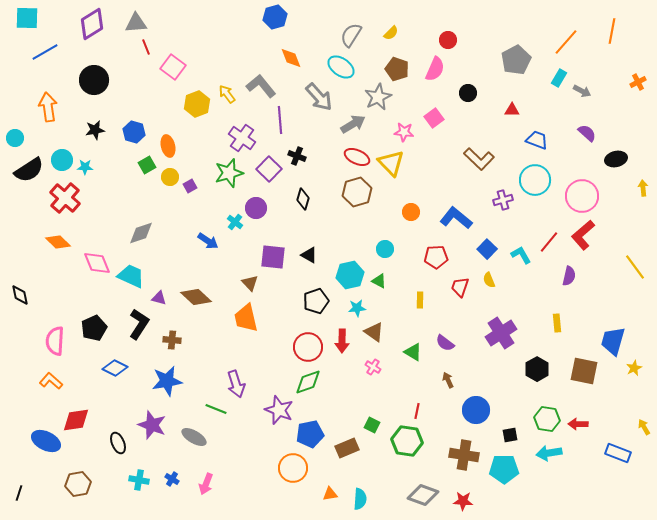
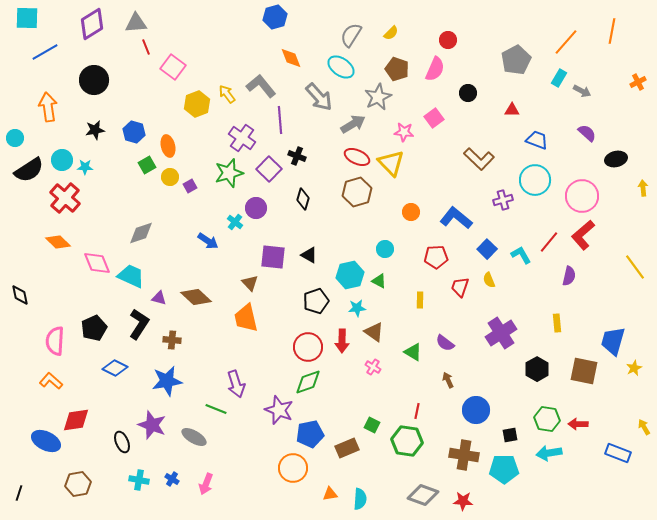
black ellipse at (118, 443): moved 4 px right, 1 px up
